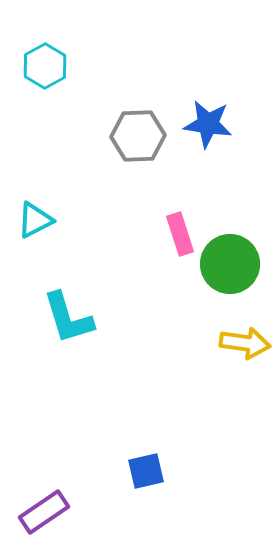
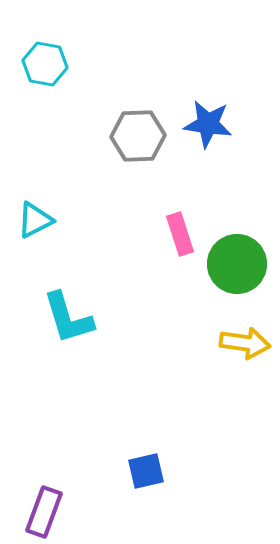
cyan hexagon: moved 2 px up; rotated 21 degrees counterclockwise
green circle: moved 7 px right
purple rectangle: rotated 36 degrees counterclockwise
